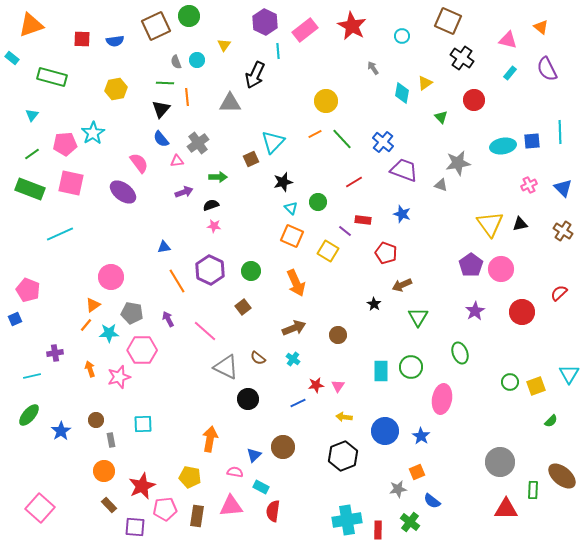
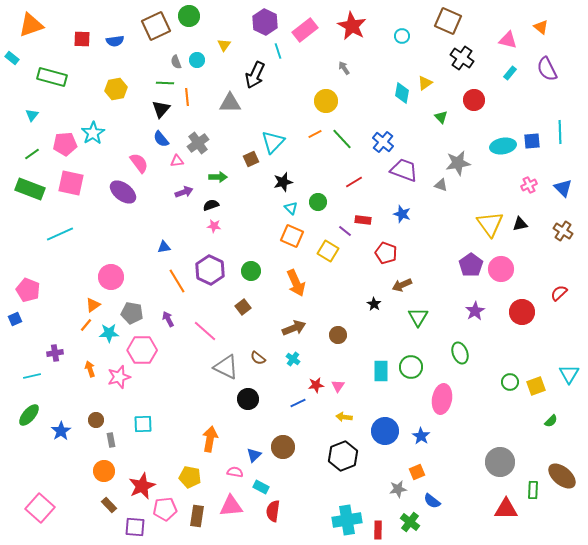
cyan line at (278, 51): rotated 14 degrees counterclockwise
gray arrow at (373, 68): moved 29 px left
